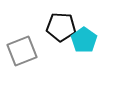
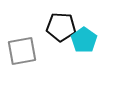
gray square: rotated 12 degrees clockwise
